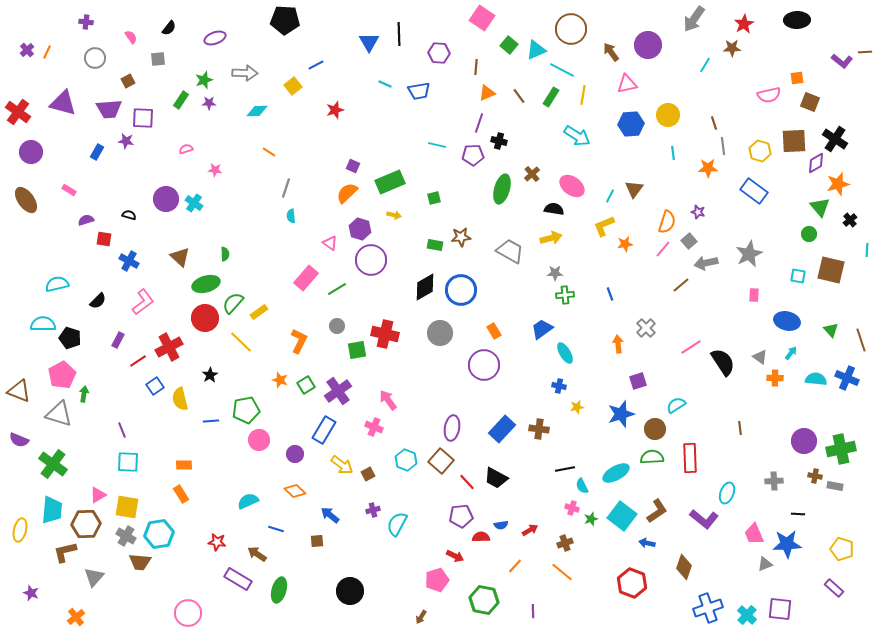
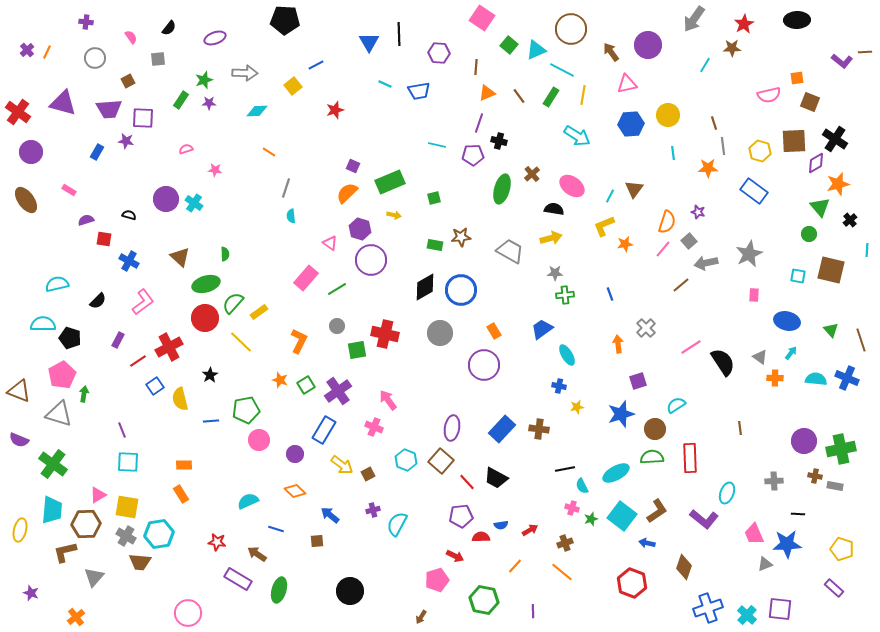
cyan ellipse at (565, 353): moved 2 px right, 2 px down
